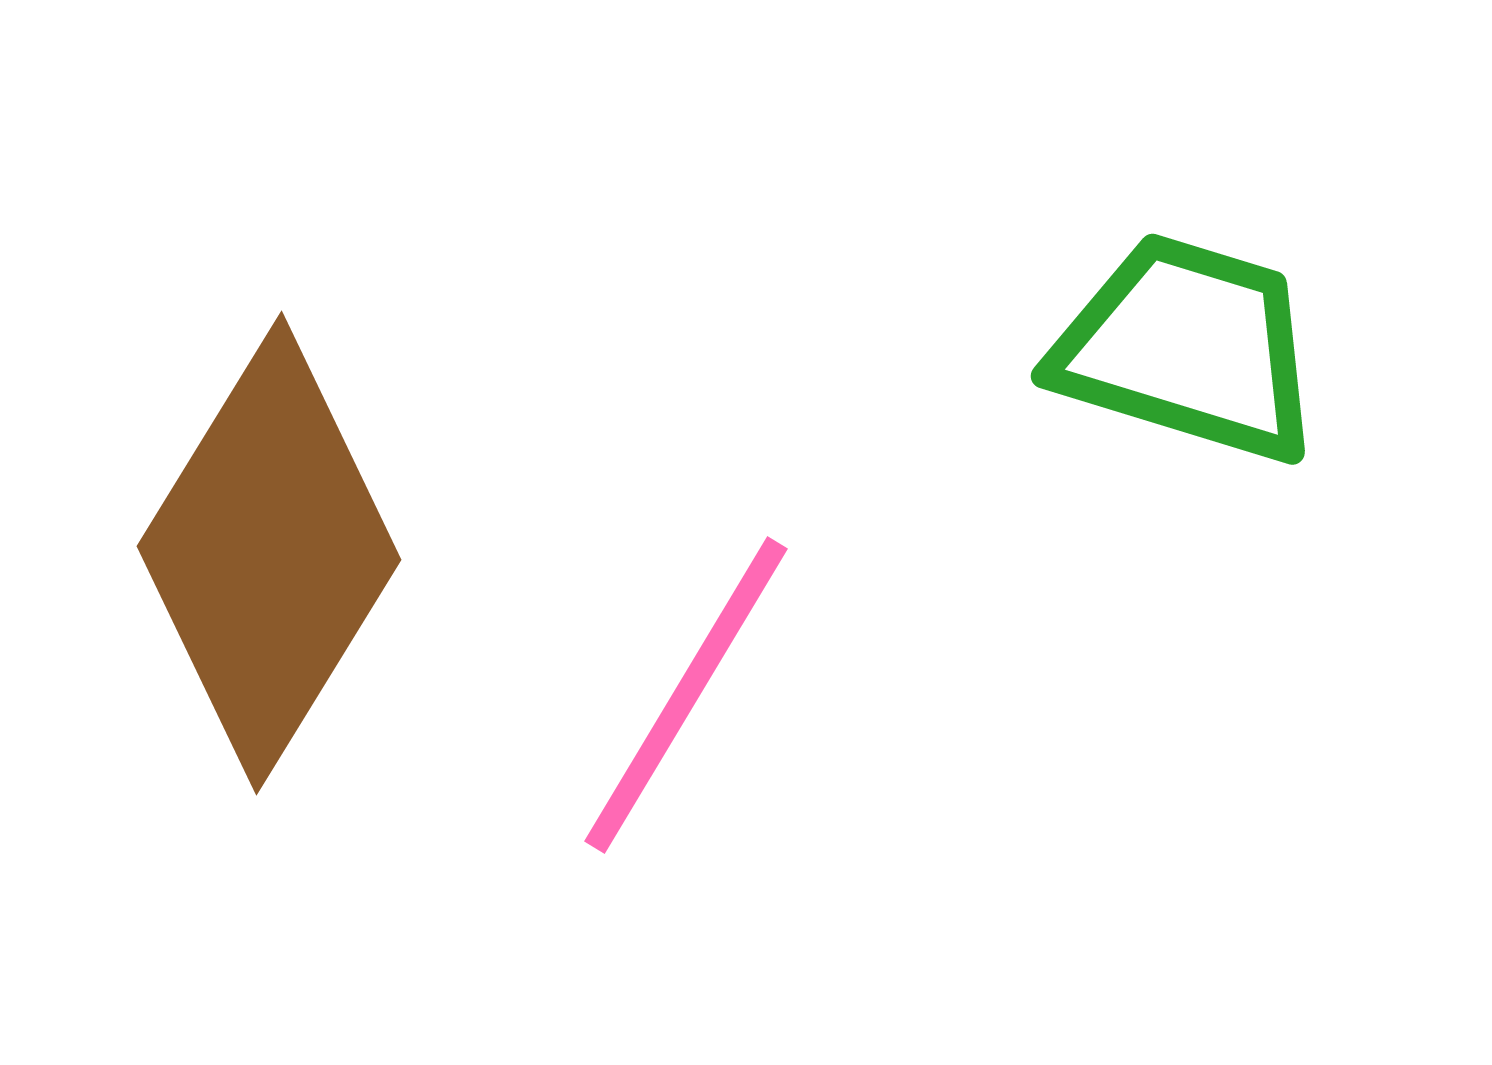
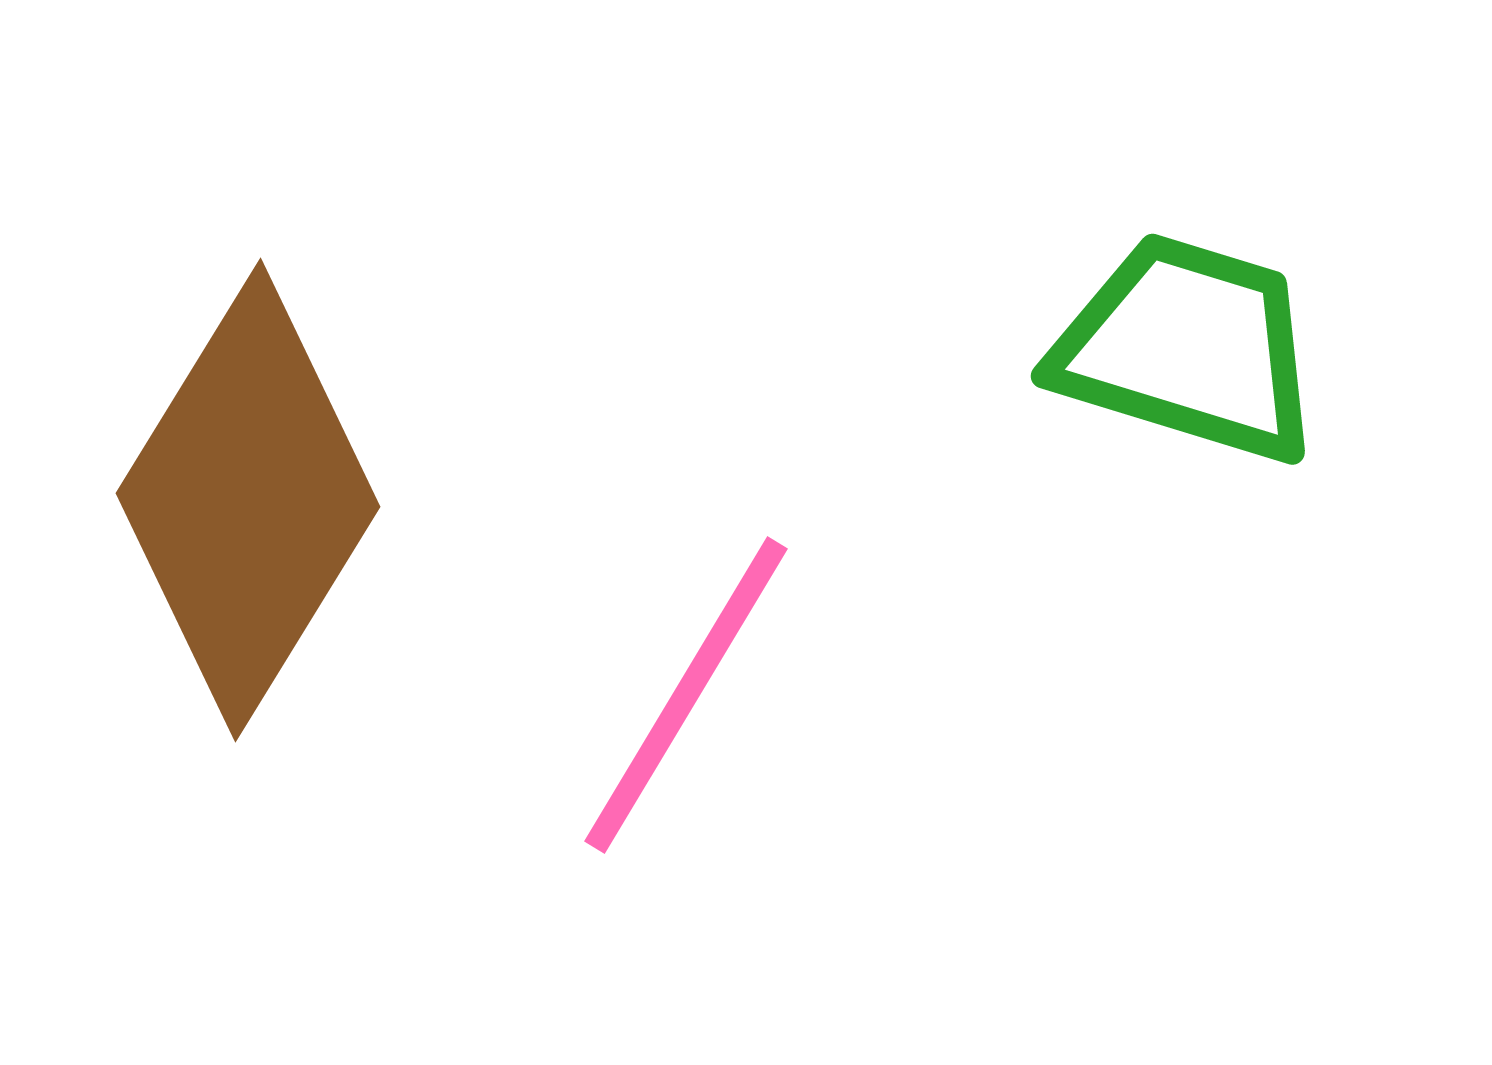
brown diamond: moved 21 px left, 53 px up
